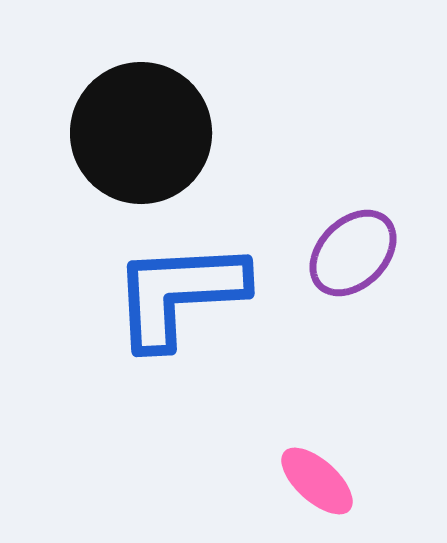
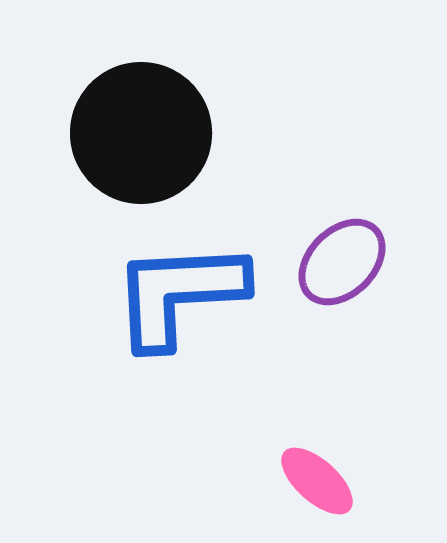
purple ellipse: moved 11 px left, 9 px down
